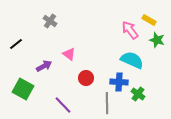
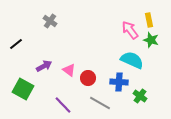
yellow rectangle: rotated 48 degrees clockwise
green star: moved 6 px left
pink triangle: moved 16 px down
red circle: moved 2 px right
green cross: moved 2 px right, 2 px down
gray line: moved 7 px left; rotated 60 degrees counterclockwise
